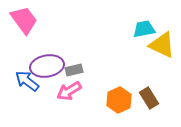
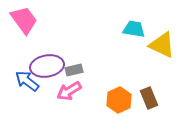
cyan trapezoid: moved 10 px left; rotated 20 degrees clockwise
brown rectangle: rotated 10 degrees clockwise
